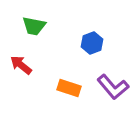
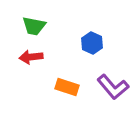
blue hexagon: rotated 15 degrees counterclockwise
red arrow: moved 10 px right, 8 px up; rotated 45 degrees counterclockwise
orange rectangle: moved 2 px left, 1 px up
